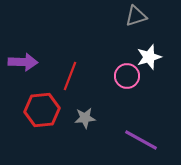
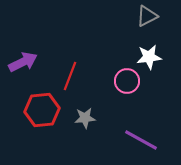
gray triangle: moved 11 px right; rotated 10 degrees counterclockwise
white star: rotated 10 degrees clockwise
purple arrow: rotated 28 degrees counterclockwise
pink circle: moved 5 px down
